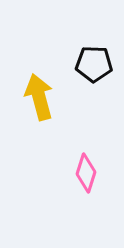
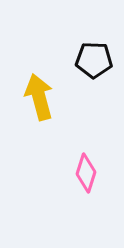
black pentagon: moved 4 px up
